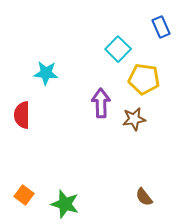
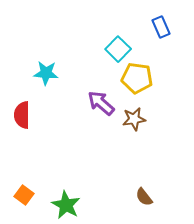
yellow pentagon: moved 7 px left, 1 px up
purple arrow: rotated 48 degrees counterclockwise
green star: moved 1 px right, 1 px down; rotated 12 degrees clockwise
